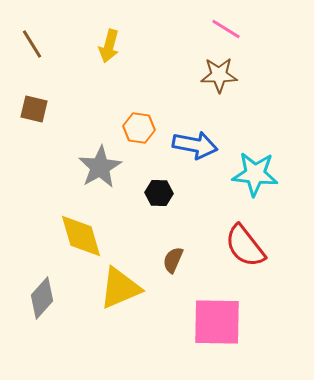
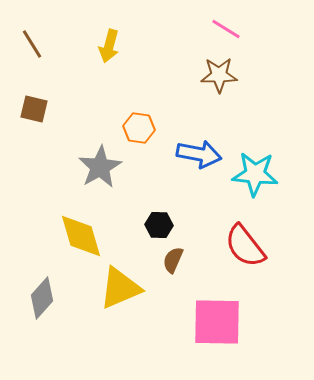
blue arrow: moved 4 px right, 9 px down
black hexagon: moved 32 px down
